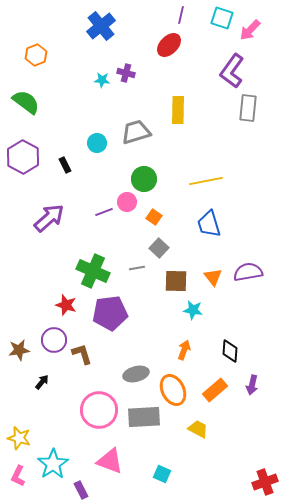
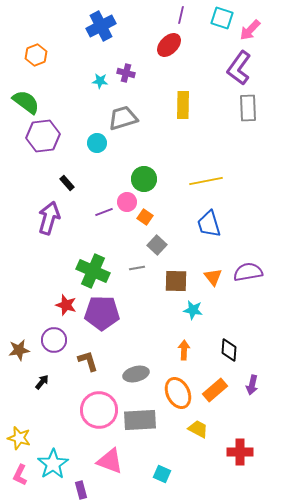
blue cross at (101, 26): rotated 12 degrees clockwise
purple L-shape at (232, 71): moved 7 px right, 3 px up
cyan star at (102, 80): moved 2 px left, 1 px down
gray rectangle at (248, 108): rotated 8 degrees counterclockwise
yellow rectangle at (178, 110): moved 5 px right, 5 px up
gray trapezoid at (136, 132): moved 13 px left, 14 px up
purple hexagon at (23, 157): moved 20 px right, 21 px up; rotated 24 degrees clockwise
black rectangle at (65, 165): moved 2 px right, 18 px down; rotated 14 degrees counterclockwise
orange square at (154, 217): moved 9 px left
purple arrow at (49, 218): rotated 32 degrees counterclockwise
gray square at (159, 248): moved 2 px left, 3 px up
purple pentagon at (110, 313): moved 8 px left; rotated 8 degrees clockwise
orange arrow at (184, 350): rotated 18 degrees counterclockwise
black diamond at (230, 351): moved 1 px left, 1 px up
brown L-shape at (82, 354): moved 6 px right, 7 px down
orange ellipse at (173, 390): moved 5 px right, 3 px down
gray rectangle at (144, 417): moved 4 px left, 3 px down
pink L-shape at (18, 476): moved 2 px right, 1 px up
red cross at (265, 482): moved 25 px left, 30 px up; rotated 20 degrees clockwise
purple rectangle at (81, 490): rotated 12 degrees clockwise
